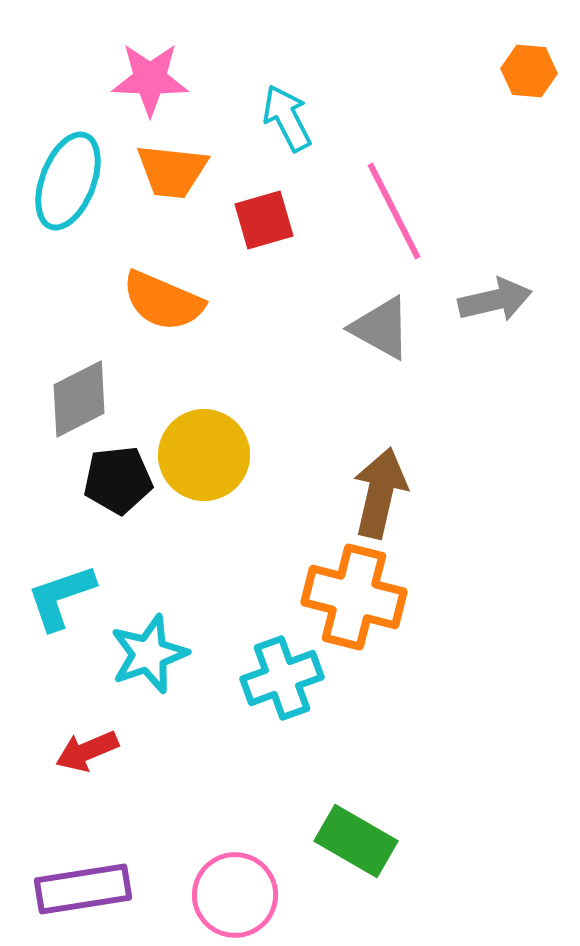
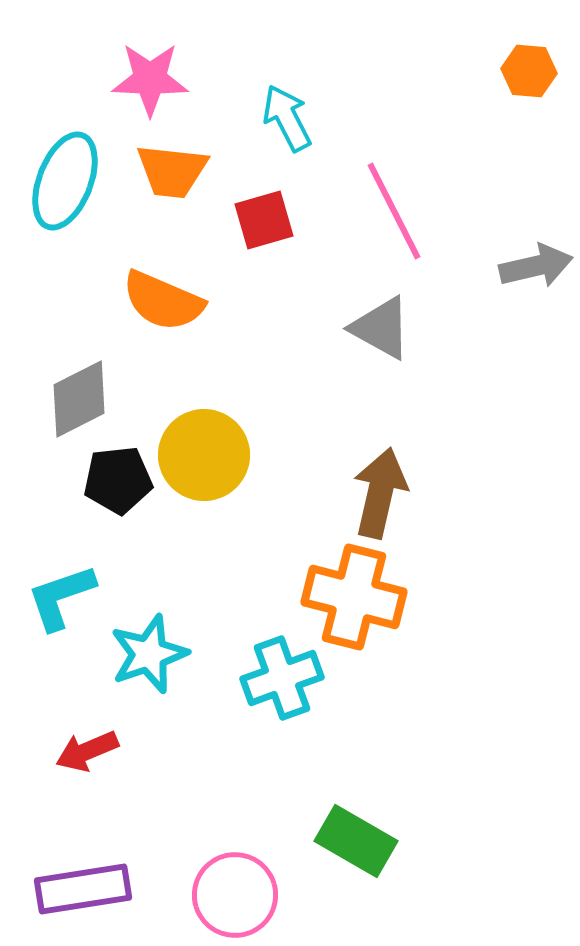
cyan ellipse: moved 3 px left
gray arrow: moved 41 px right, 34 px up
